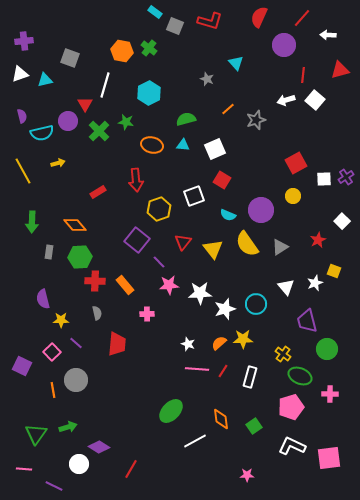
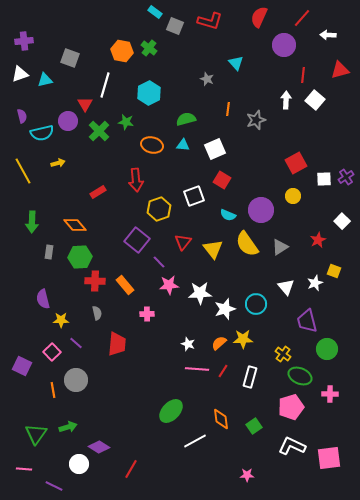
white arrow at (286, 100): rotated 108 degrees clockwise
orange line at (228, 109): rotated 40 degrees counterclockwise
